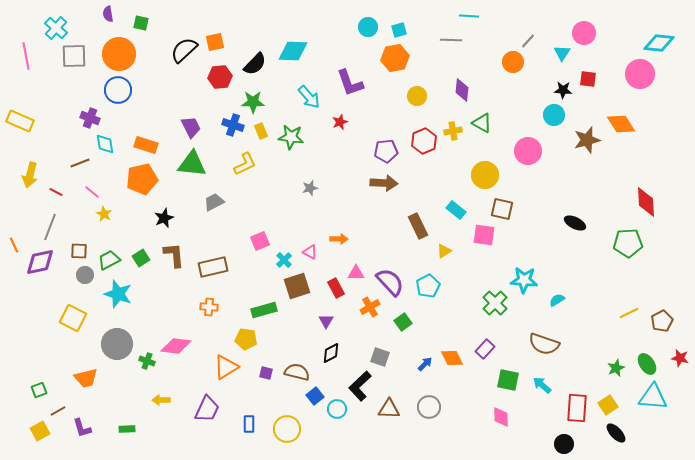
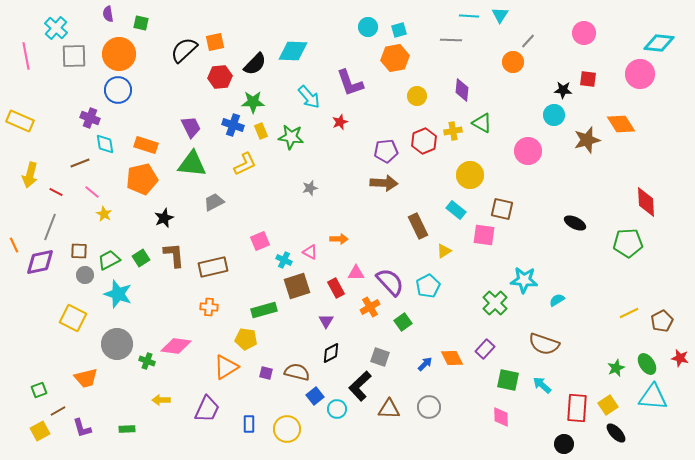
cyan triangle at (562, 53): moved 62 px left, 38 px up
yellow circle at (485, 175): moved 15 px left
cyan cross at (284, 260): rotated 21 degrees counterclockwise
